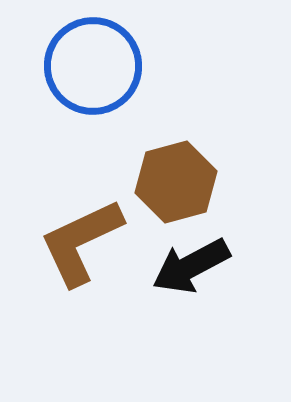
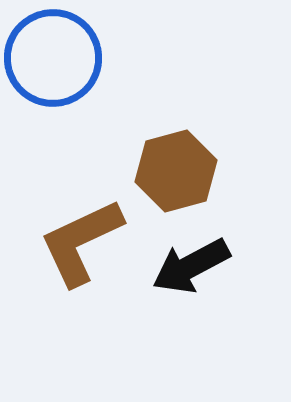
blue circle: moved 40 px left, 8 px up
brown hexagon: moved 11 px up
